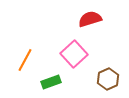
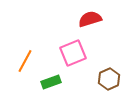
pink square: moved 1 px left, 1 px up; rotated 20 degrees clockwise
orange line: moved 1 px down
brown hexagon: moved 1 px right
